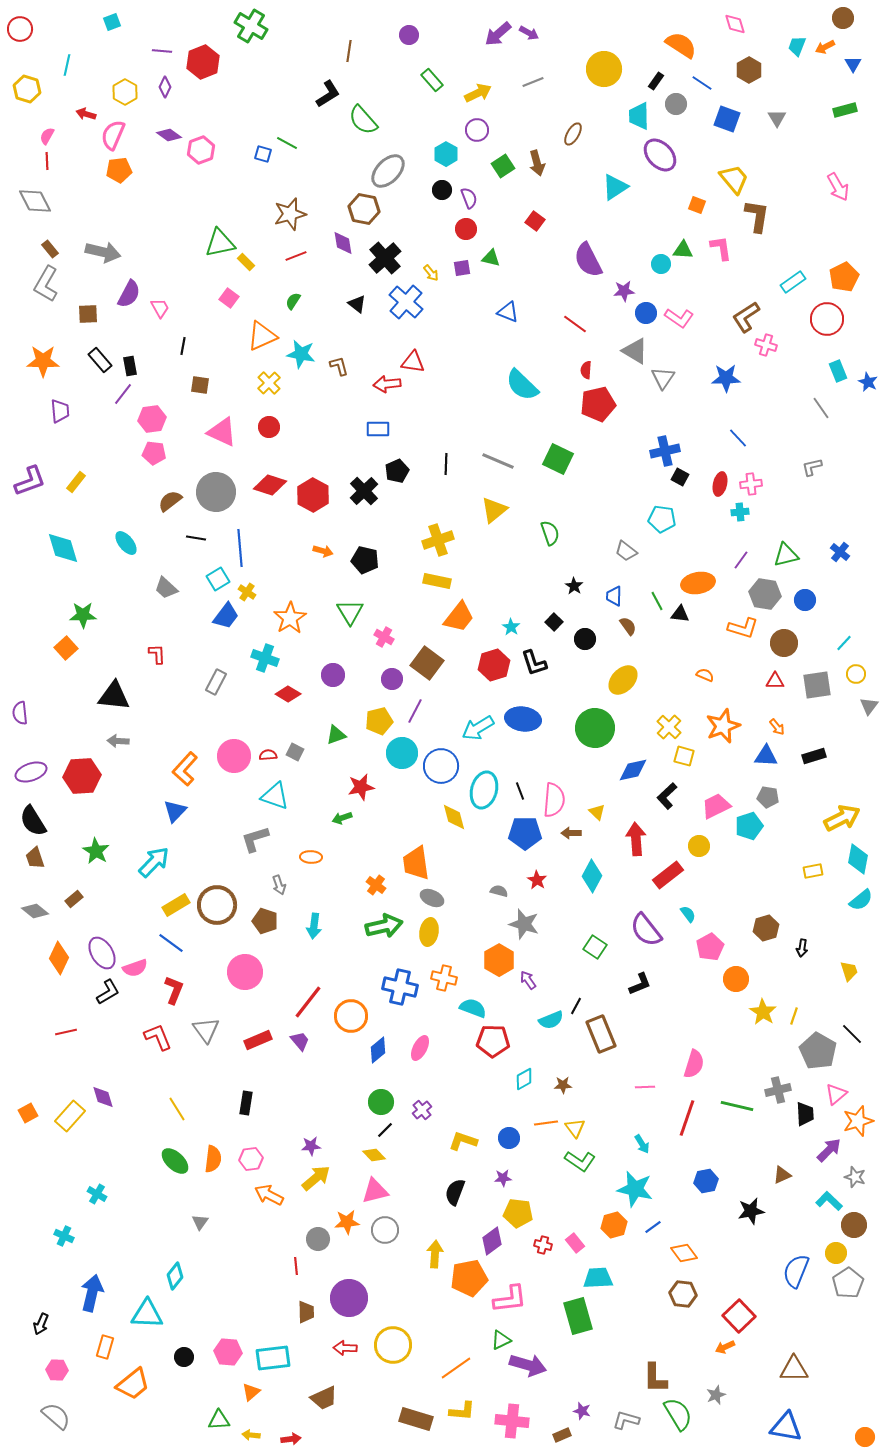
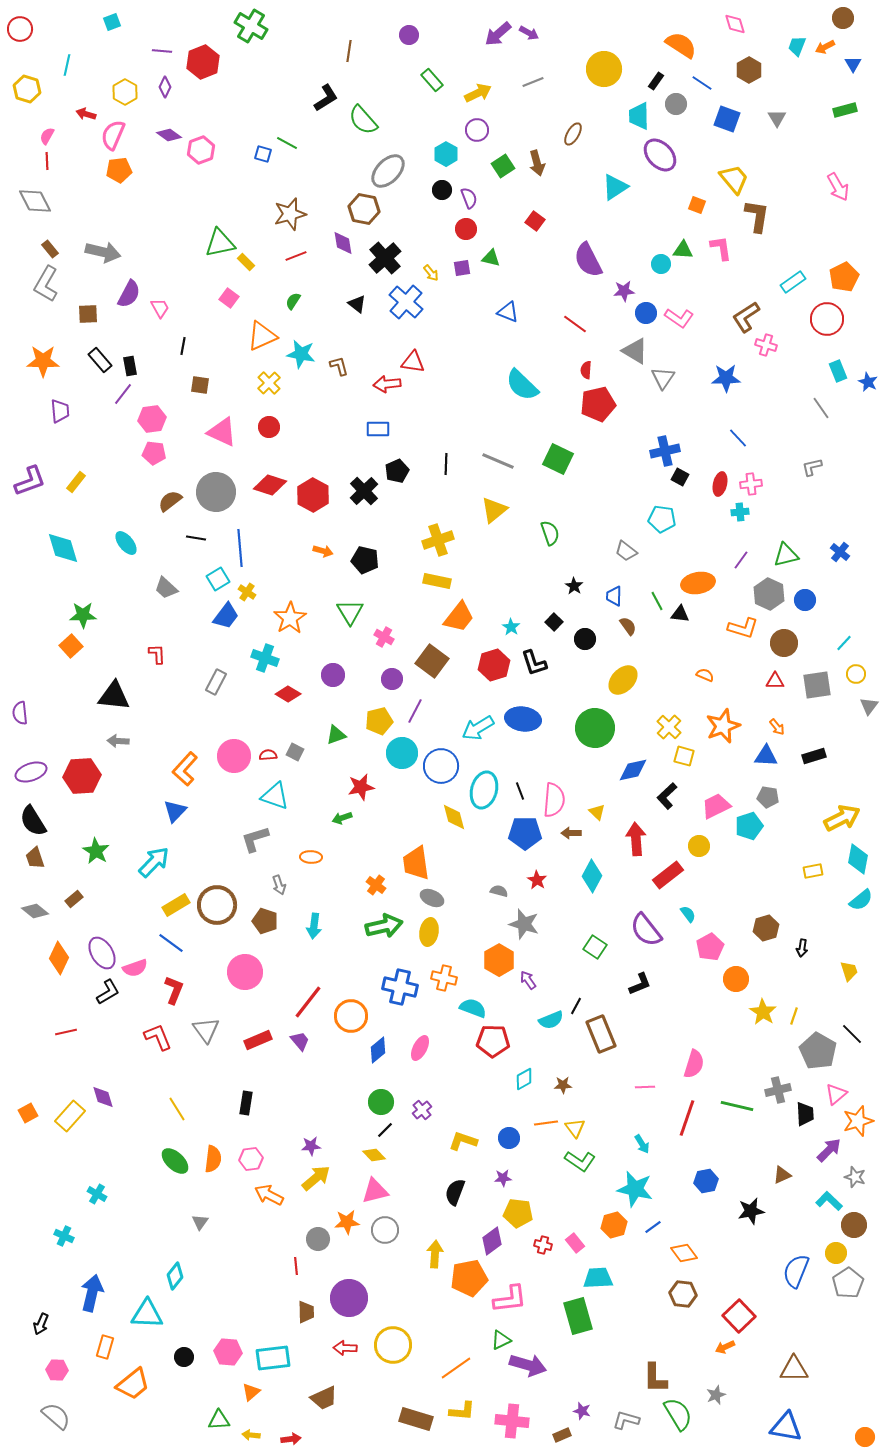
black L-shape at (328, 94): moved 2 px left, 4 px down
gray hexagon at (765, 594): moved 4 px right; rotated 16 degrees clockwise
orange square at (66, 648): moved 5 px right, 2 px up
brown square at (427, 663): moved 5 px right, 2 px up
